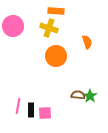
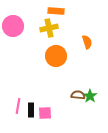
yellow cross: rotated 30 degrees counterclockwise
